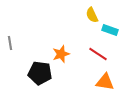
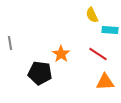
cyan rectangle: rotated 14 degrees counterclockwise
orange star: rotated 18 degrees counterclockwise
orange triangle: rotated 12 degrees counterclockwise
